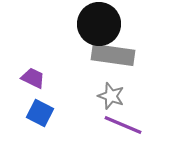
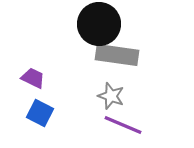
gray rectangle: moved 4 px right
